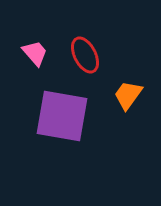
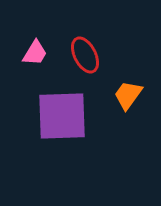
pink trapezoid: rotated 72 degrees clockwise
purple square: rotated 12 degrees counterclockwise
